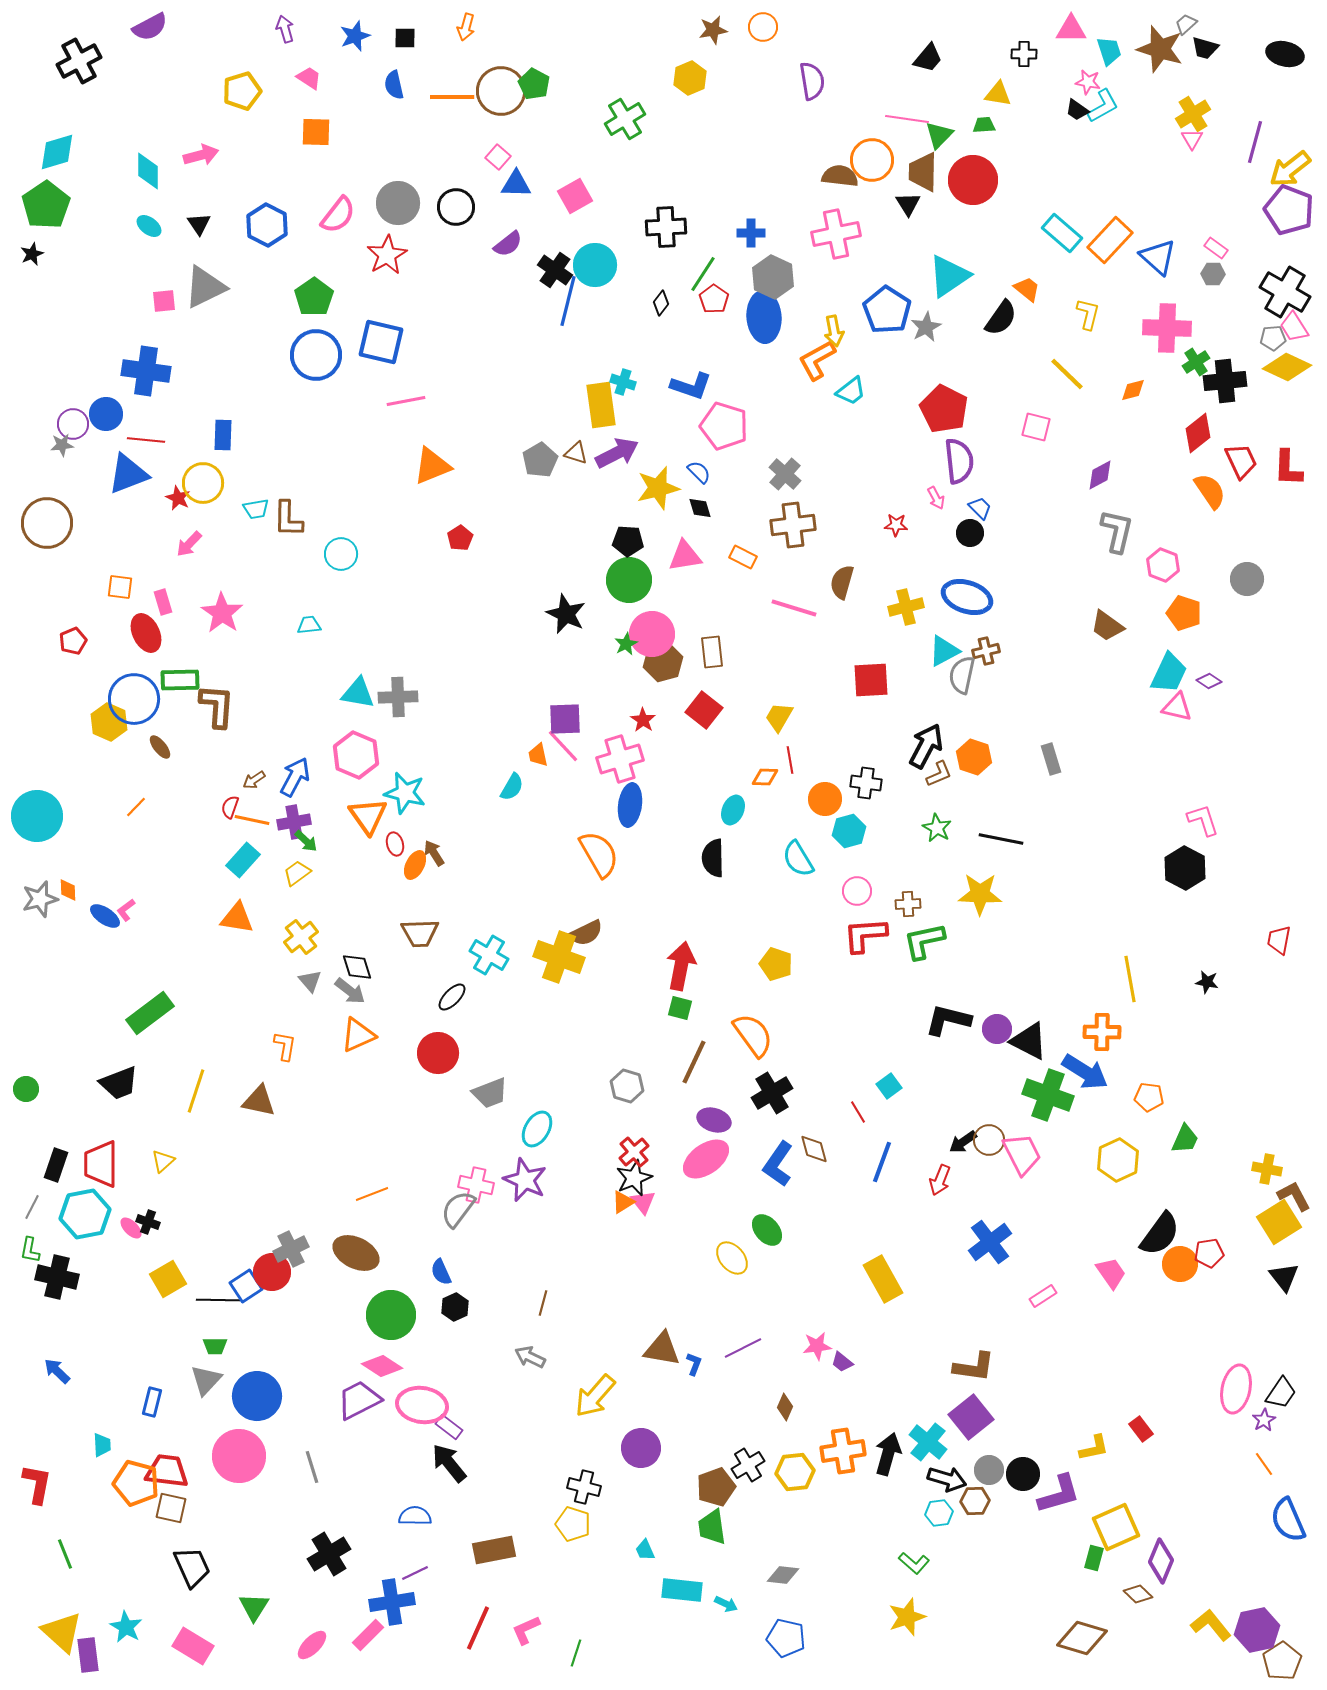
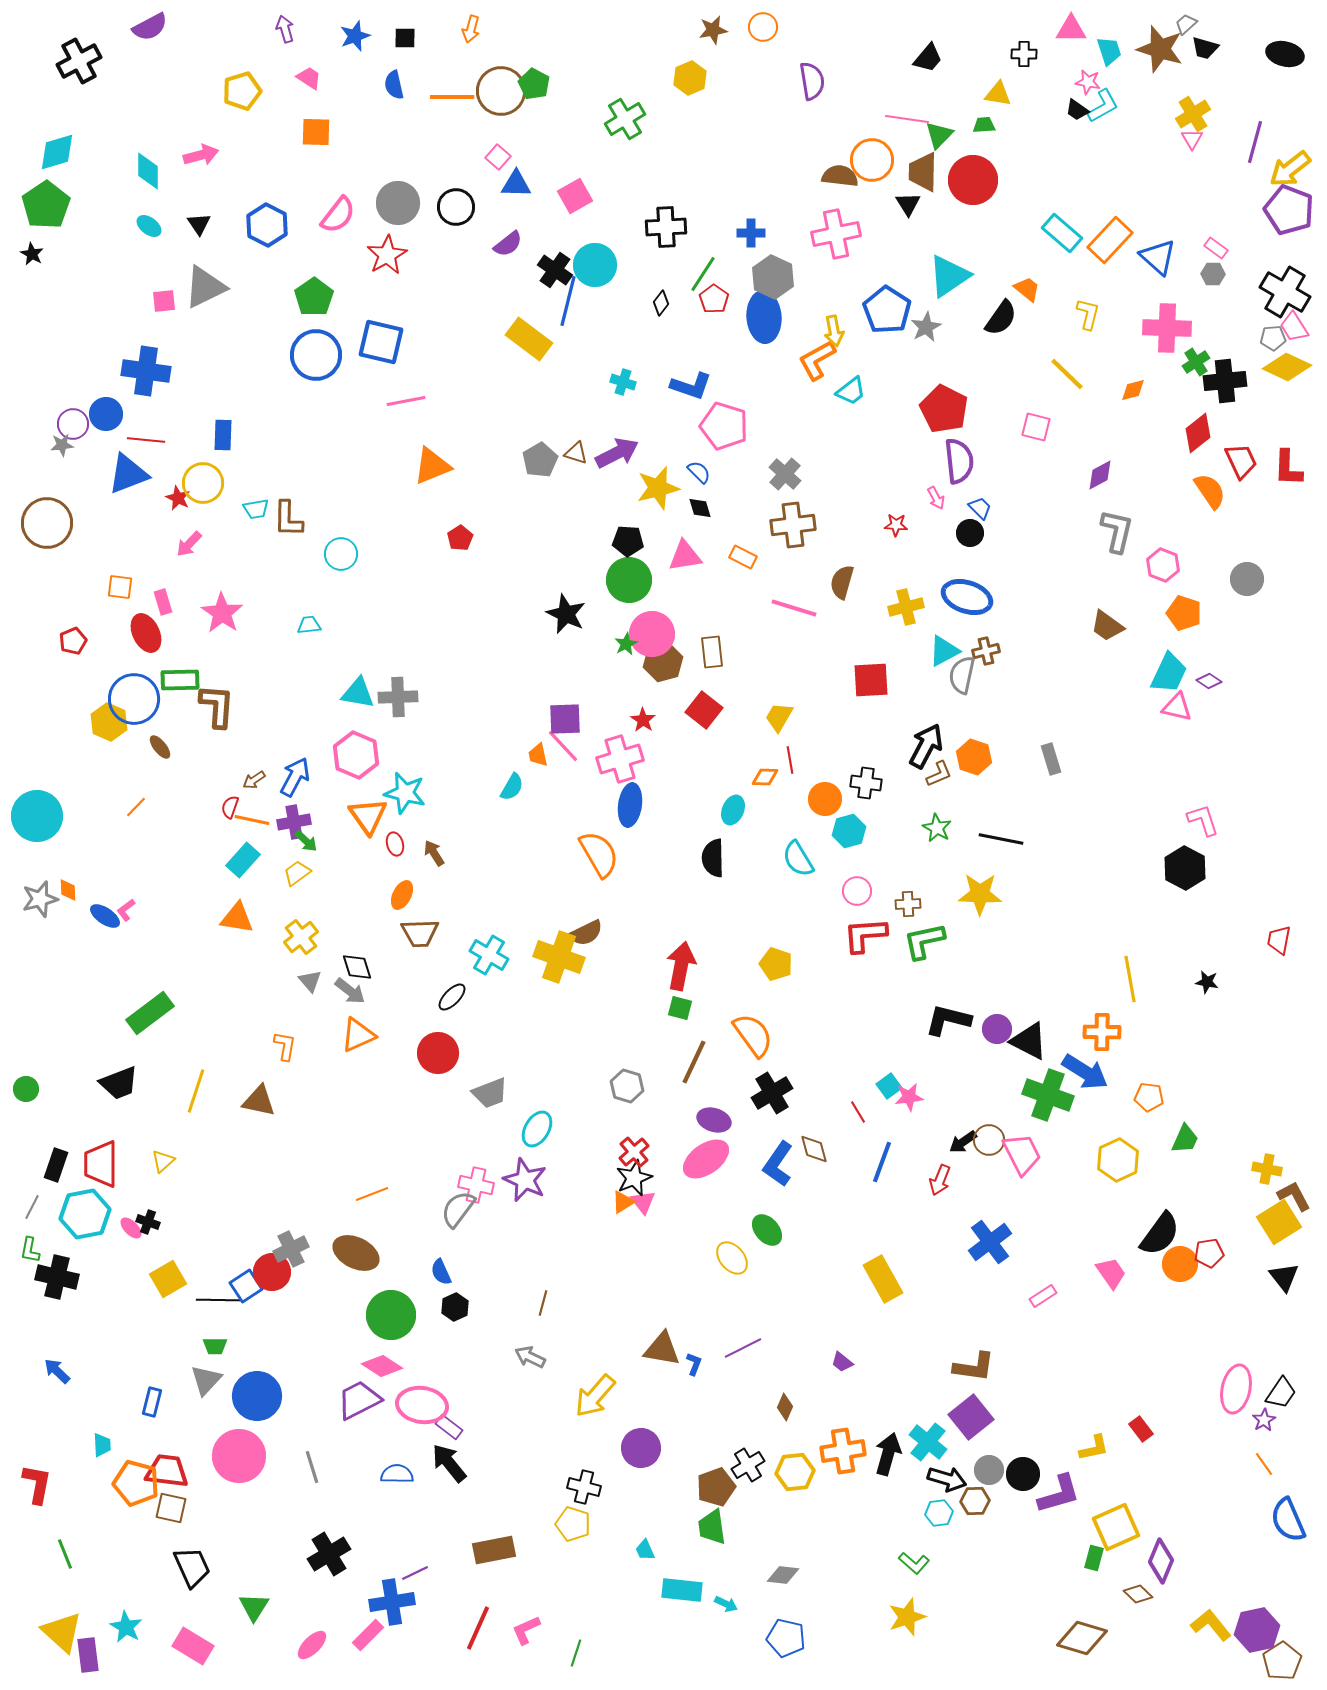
orange arrow at (466, 27): moved 5 px right, 2 px down
black star at (32, 254): rotated 20 degrees counterclockwise
yellow rectangle at (601, 405): moved 72 px left, 66 px up; rotated 45 degrees counterclockwise
orange ellipse at (415, 865): moved 13 px left, 30 px down
pink star at (817, 1346): moved 92 px right, 249 px up
blue semicircle at (415, 1516): moved 18 px left, 42 px up
